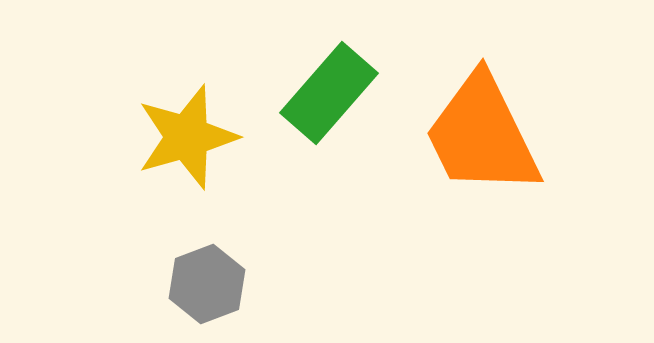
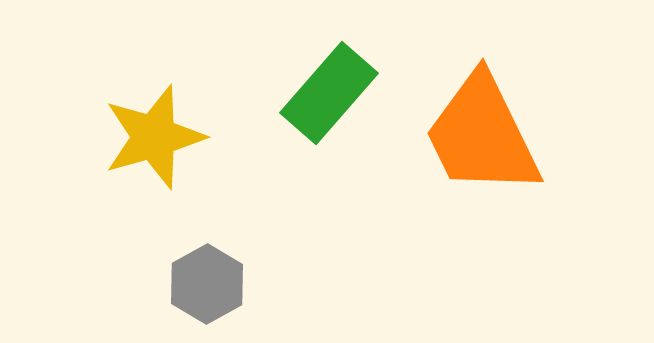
yellow star: moved 33 px left
gray hexagon: rotated 8 degrees counterclockwise
